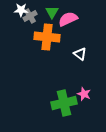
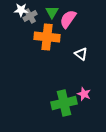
pink semicircle: rotated 30 degrees counterclockwise
white triangle: moved 1 px right
